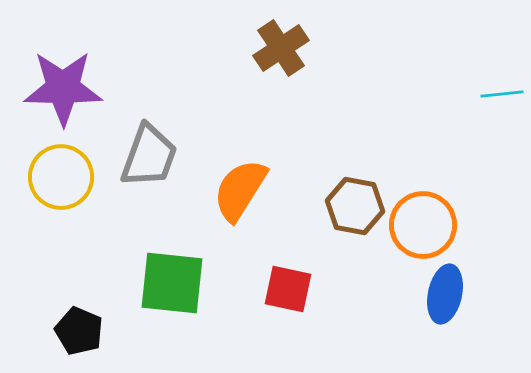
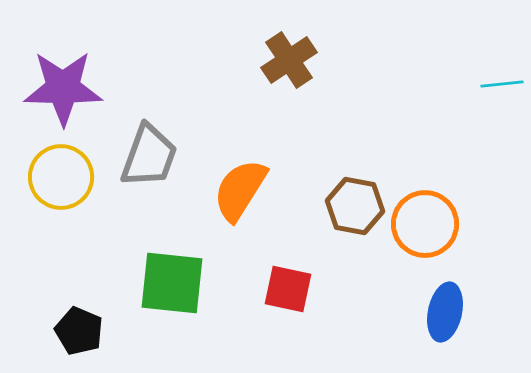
brown cross: moved 8 px right, 12 px down
cyan line: moved 10 px up
orange circle: moved 2 px right, 1 px up
blue ellipse: moved 18 px down
